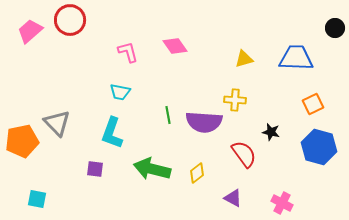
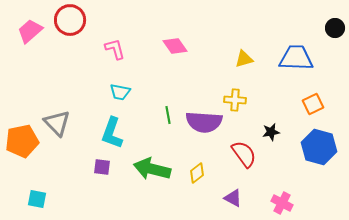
pink L-shape: moved 13 px left, 3 px up
black star: rotated 24 degrees counterclockwise
purple square: moved 7 px right, 2 px up
